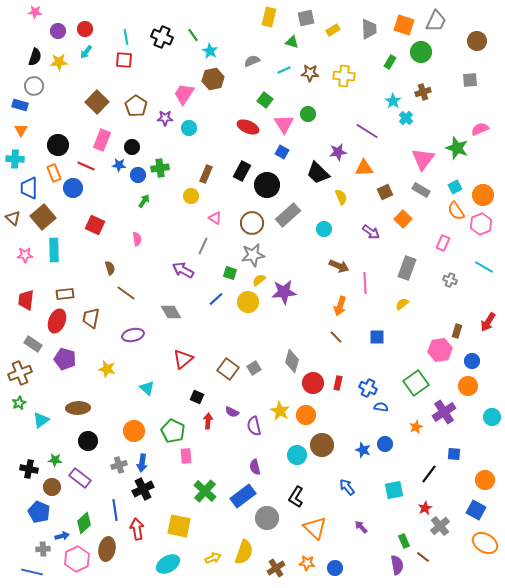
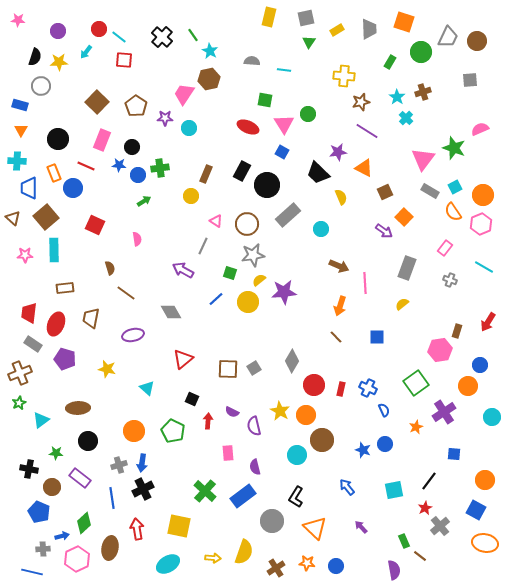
pink star at (35, 12): moved 17 px left, 8 px down
gray trapezoid at (436, 21): moved 12 px right, 16 px down
orange square at (404, 25): moved 3 px up
red circle at (85, 29): moved 14 px right
yellow rectangle at (333, 30): moved 4 px right
cyan line at (126, 37): moved 7 px left; rotated 42 degrees counterclockwise
black cross at (162, 37): rotated 20 degrees clockwise
green triangle at (292, 42): moved 17 px right; rotated 48 degrees clockwise
gray semicircle at (252, 61): rotated 28 degrees clockwise
cyan line at (284, 70): rotated 32 degrees clockwise
brown star at (310, 73): moved 51 px right, 29 px down; rotated 18 degrees counterclockwise
brown hexagon at (213, 79): moved 4 px left
gray circle at (34, 86): moved 7 px right
green square at (265, 100): rotated 28 degrees counterclockwise
cyan star at (393, 101): moved 4 px right, 4 px up
black circle at (58, 145): moved 6 px up
green star at (457, 148): moved 3 px left
cyan cross at (15, 159): moved 2 px right, 2 px down
orange triangle at (364, 168): rotated 30 degrees clockwise
gray rectangle at (421, 190): moved 9 px right, 1 px down
green arrow at (144, 201): rotated 24 degrees clockwise
orange semicircle at (456, 211): moved 3 px left, 1 px down
brown square at (43, 217): moved 3 px right
pink triangle at (215, 218): moved 1 px right, 3 px down
orange square at (403, 219): moved 1 px right, 2 px up
brown circle at (252, 223): moved 5 px left, 1 px down
cyan circle at (324, 229): moved 3 px left
purple arrow at (371, 232): moved 13 px right, 1 px up
pink rectangle at (443, 243): moved 2 px right, 5 px down; rotated 14 degrees clockwise
brown rectangle at (65, 294): moved 6 px up
red trapezoid at (26, 300): moved 3 px right, 13 px down
red ellipse at (57, 321): moved 1 px left, 3 px down
gray diamond at (292, 361): rotated 15 degrees clockwise
blue circle at (472, 361): moved 8 px right, 4 px down
brown square at (228, 369): rotated 35 degrees counterclockwise
red circle at (313, 383): moved 1 px right, 2 px down
red rectangle at (338, 383): moved 3 px right, 6 px down
black square at (197, 397): moved 5 px left, 2 px down
blue semicircle at (381, 407): moved 3 px right, 3 px down; rotated 56 degrees clockwise
brown circle at (322, 445): moved 5 px up
pink rectangle at (186, 456): moved 42 px right, 3 px up
green star at (55, 460): moved 1 px right, 7 px up
black line at (429, 474): moved 7 px down
blue line at (115, 510): moved 3 px left, 12 px up
gray circle at (267, 518): moved 5 px right, 3 px down
orange ellipse at (485, 543): rotated 20 degrees counterclockwise
brown ellipse at (107, 549): moved 3 px right, 1 px up
brown line at (423, 557): moved 3 px left, 1 px up
yellow arrow at (213, 558): rotated 28 degrees clockwise
purple semicircle at (397, 565): moved 3 px left, 5 px down
blue circle at (335, 568): moved 1 px right, 2 px up
